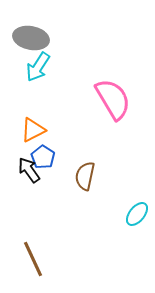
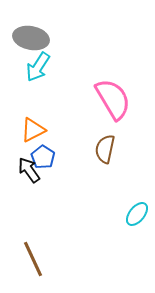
brown semicircle: moved 20 px right, 27 px up
